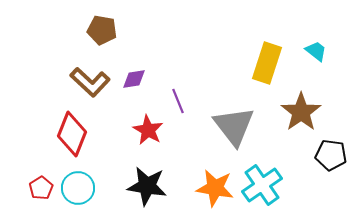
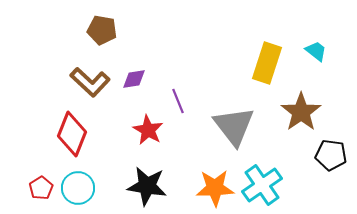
orange star: rotated 12 degrees counterclockwise
